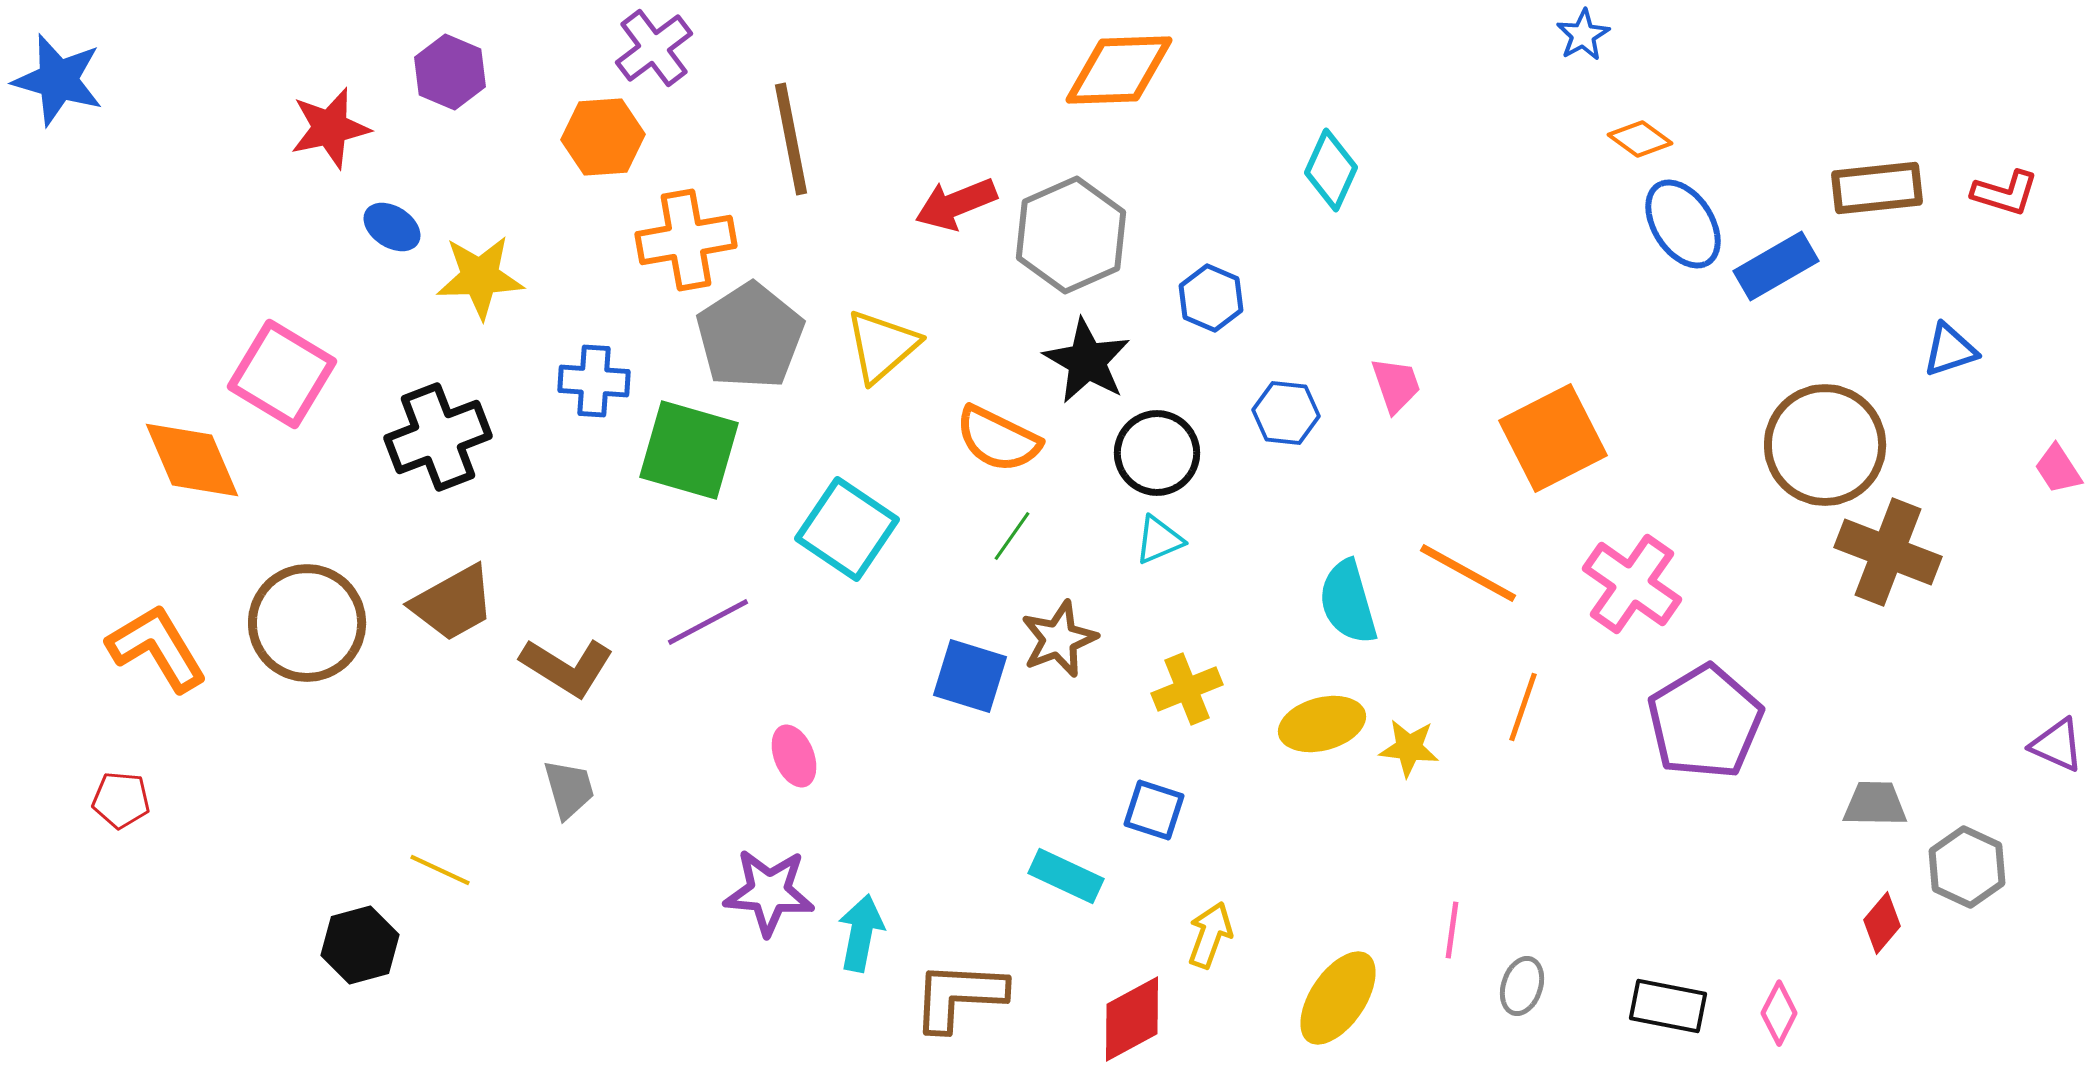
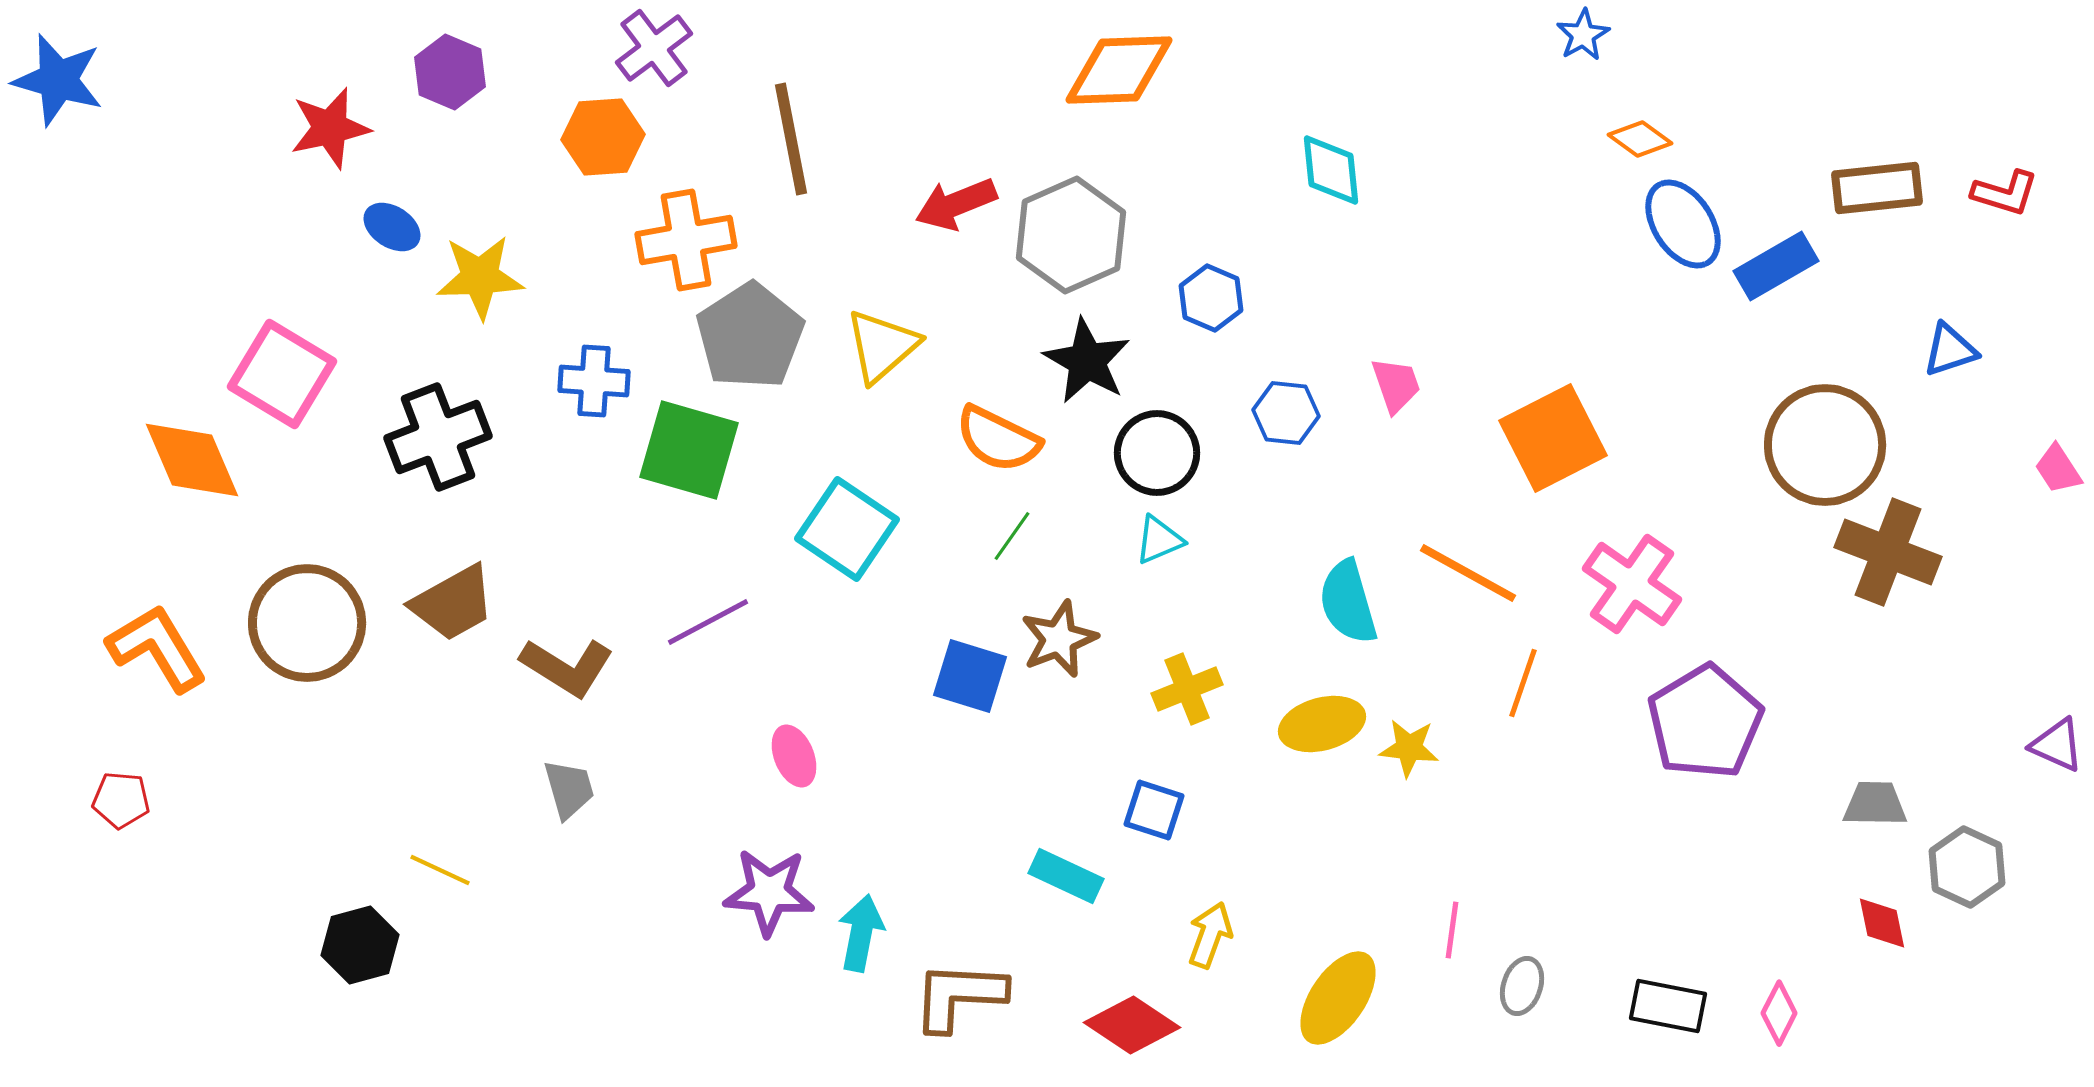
cyan diamond at (1331, 170): rotated 30 degrees counterclockwise
orange line at (1523, 707): moved 24 px up
red diamond at (1882, 923): rotated 52 degrees counterclockwise
red diamond at (1132, 1019): moved 6 px down; rotated 62 degrees clockwise
